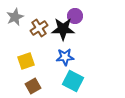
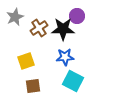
purple circle: moved 2 px right
brown square: rotated 21 degrees clockwise
